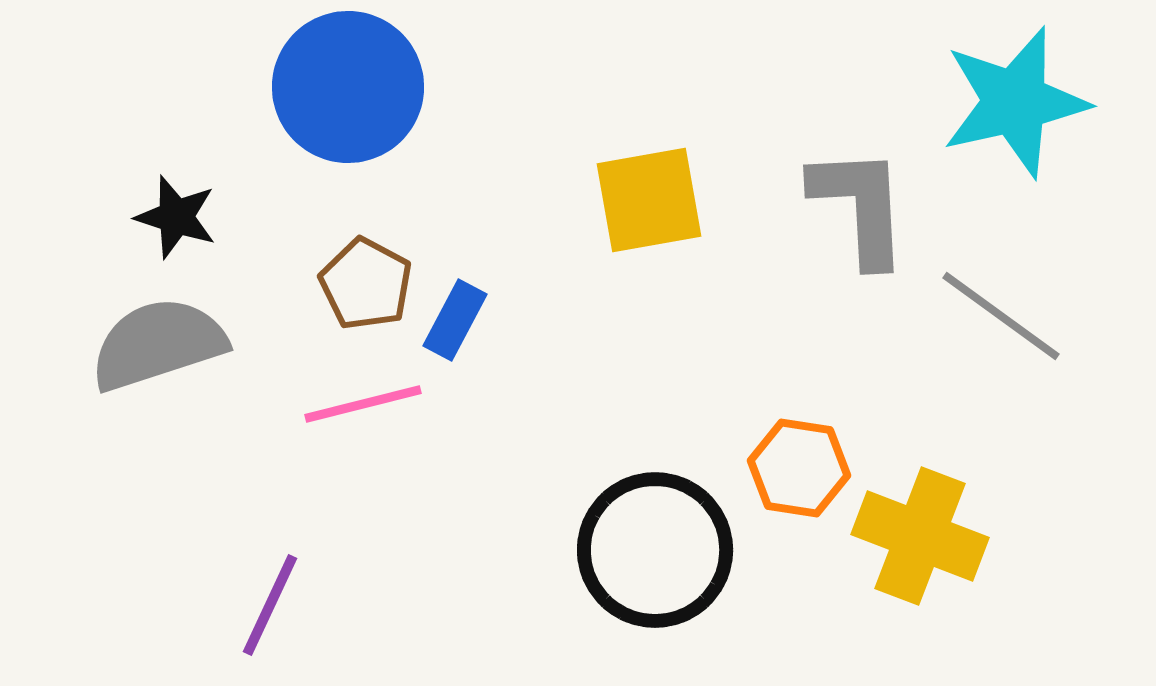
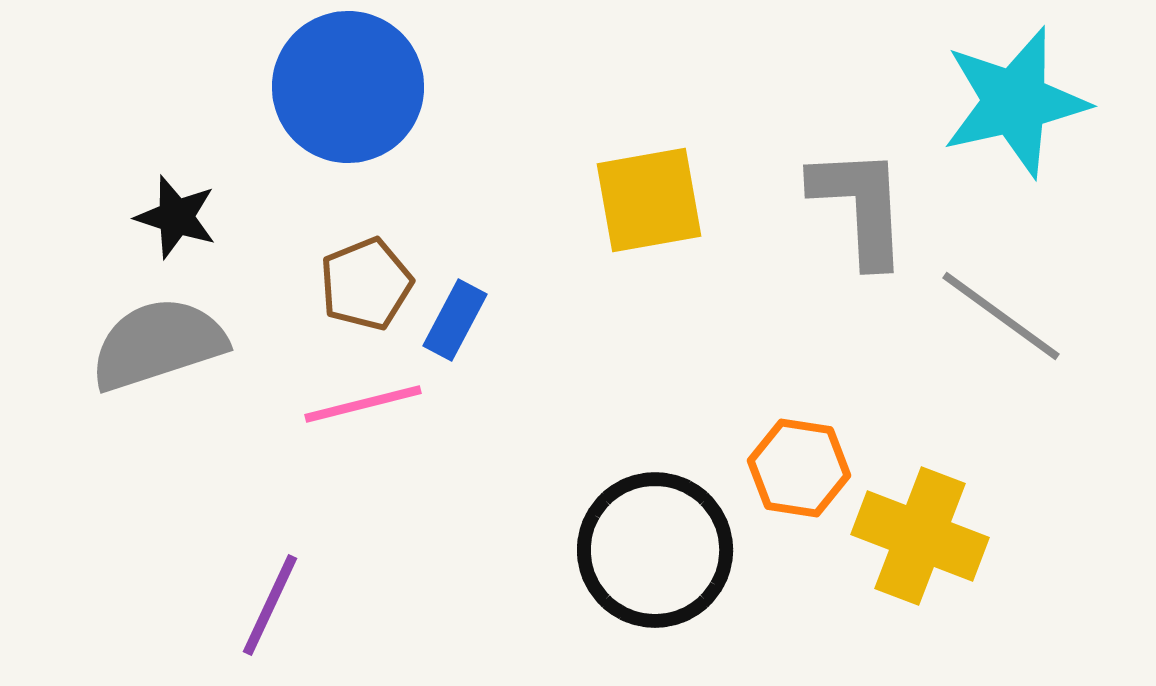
brown pentagon: rotated 22 degrees clockwise
